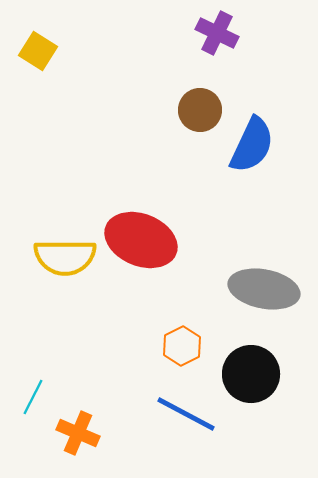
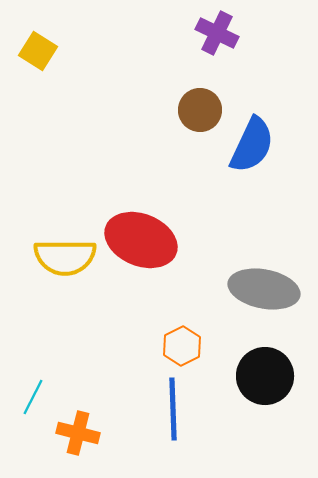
black circle: moved 14 px right, 2 px down
blue line: moved 13 px left, 5 px up; rotated 60 degrees clockwise
orange cross: rotated 9 degrees counterclockwise
